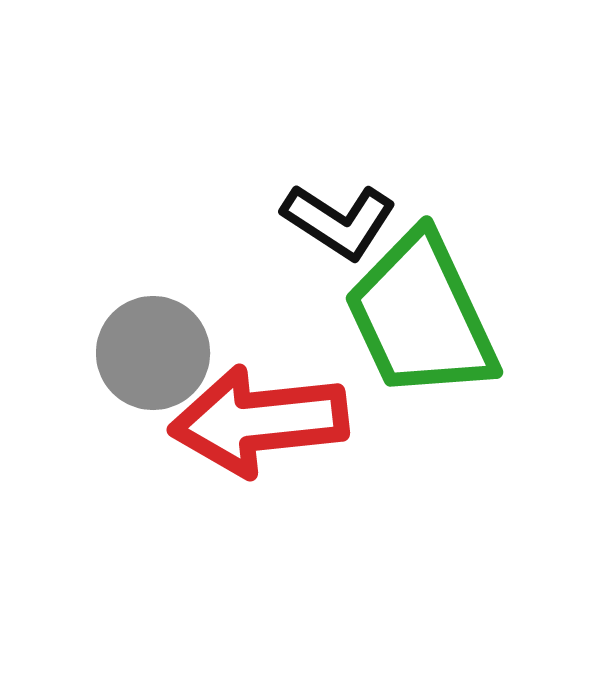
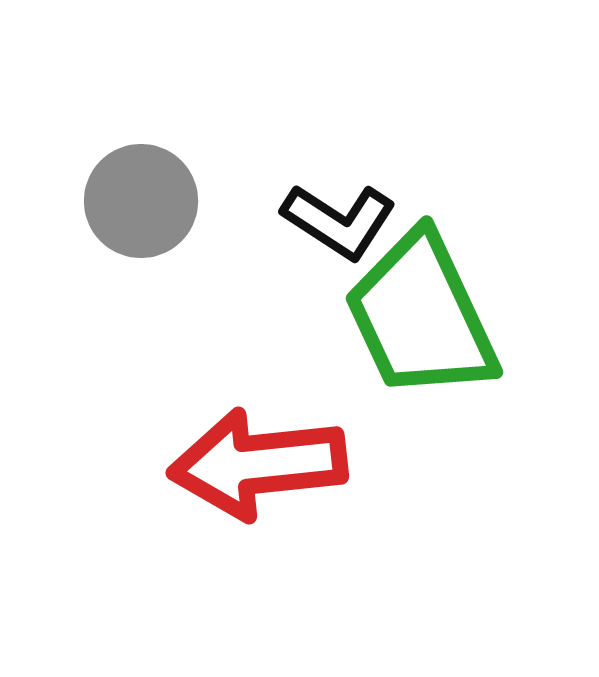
gray circle: moved 12 px left, 152 px up
red arrow: moved 1 px left, 43 px down
